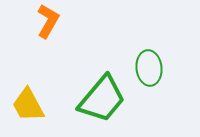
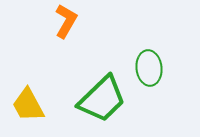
orange L-shape: moved 18 px right
green trapezoid: rotated 6 degrees clockwise
